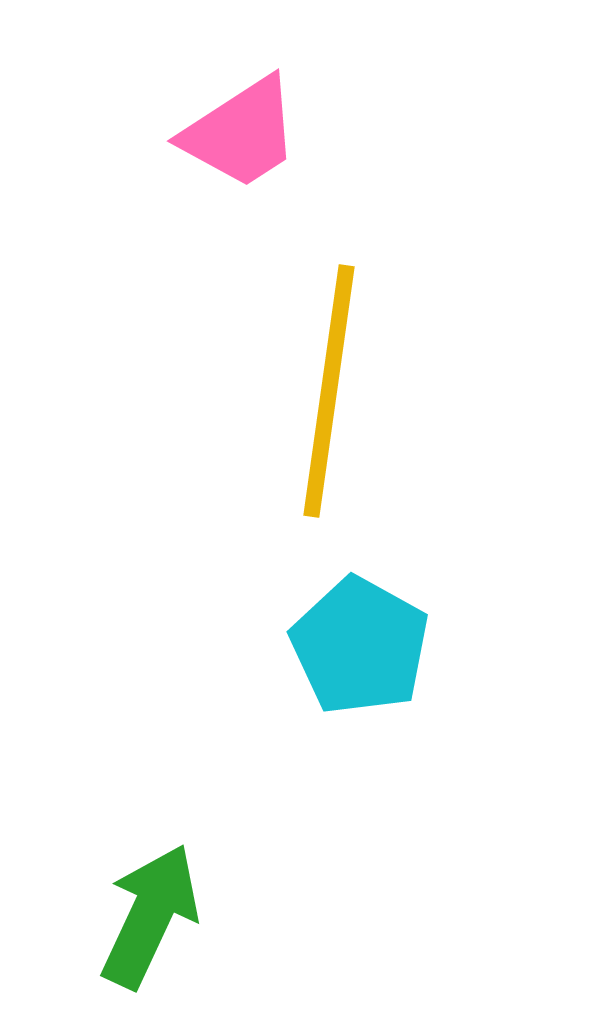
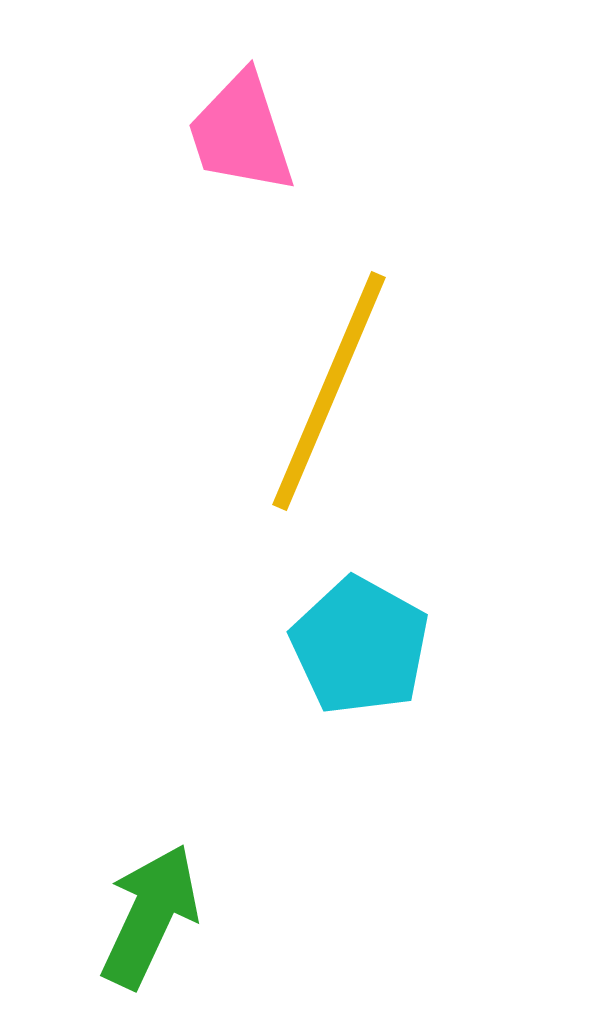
pink trapezoid: rotated 105 degrees clockwise
yellow line: rotated 15 degrees clockwise
